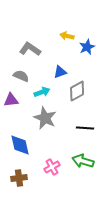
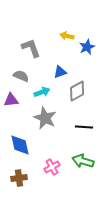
gray L-shape: moved 1 px right, 1 px up; rotated 35 degrees clockwise
black line: moved 1 px left, 1 px up
